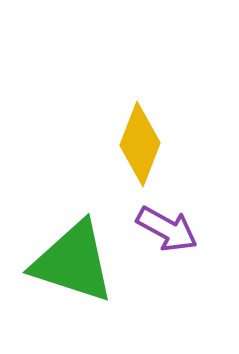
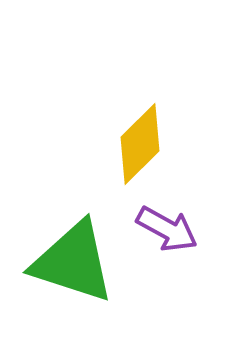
yellow diamond: rotated 24 degrees clockwise
